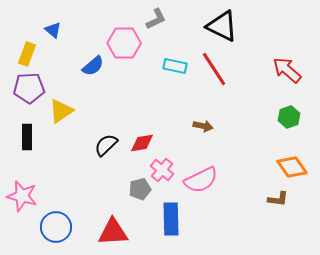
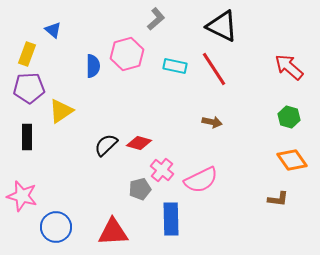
gray L-shape: rotated 15 degrees counterclockwise
pink hexagon: moved 3 px right, 11 px down; rotated 16 degrees counterclockwise
blue semicircle: rotated 50 degrees counterclockwise
red arrow: moved 2 px right, 3 px up
green hexagon: rotated 25 degrees counterclockwise
brown arrow: moved 9 px right, 4 px up
red diamond: moved 3 px left; rotated 25 degrees clockwise
orange diamond: moved 7 px up
